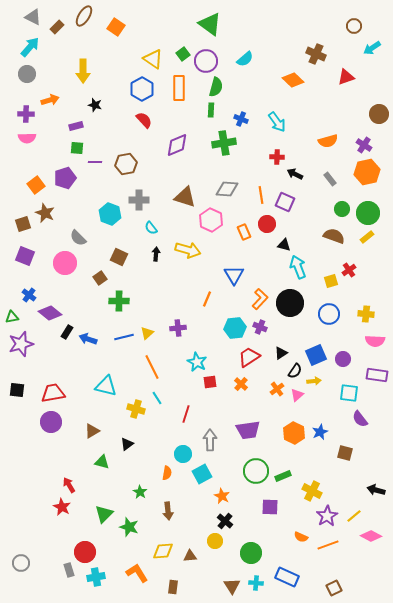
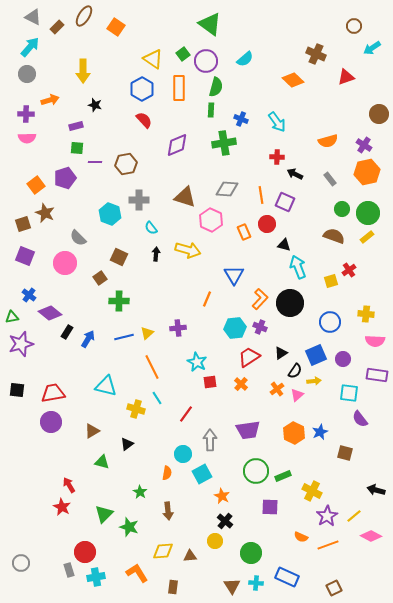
blue circle at (329, 314): moved 1 px right, 8 px down
blue arrow at (88, 339): rotated 102 degrees clockwise
red line at (186, 414): rotated 18 degrees clockwise
